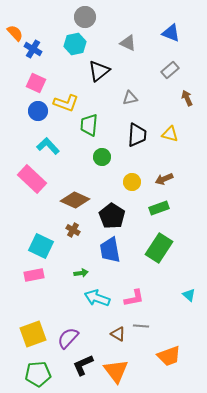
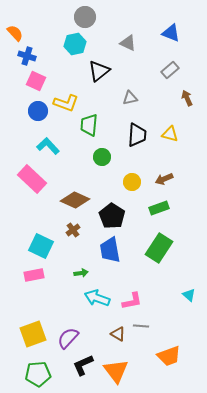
blue cross at (33, 49): moved 6 px left, 7 px down; rotated 12 degrees counterclockwise
pink square at (36, 83): moved 2 px up
brown cross at (73, 230): rotated 24 degrees clockwise
pink L-shape at (134, 298): moved 2 px left, 3 px down
